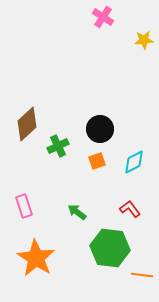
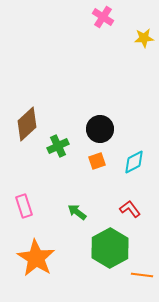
yellow star: moved 2 px up
green hexagon: rotated 24 degrees clockwise
